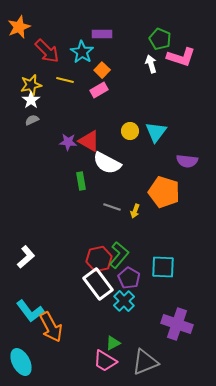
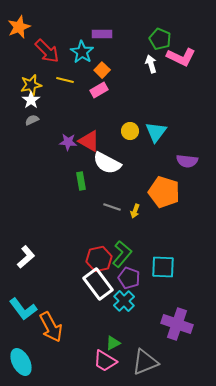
pink L-shape: rotated 8 degrees clockwise
green L-shape: moved 3 px right, 1 px up
purple pentagon: rotated 10 degrees counterclockwise
cyan L-shape: moved 7 px left, 2 px up
